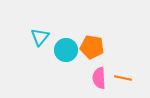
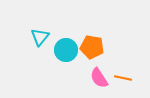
pink semicircle: rotated 30 degrees counterclockwise
